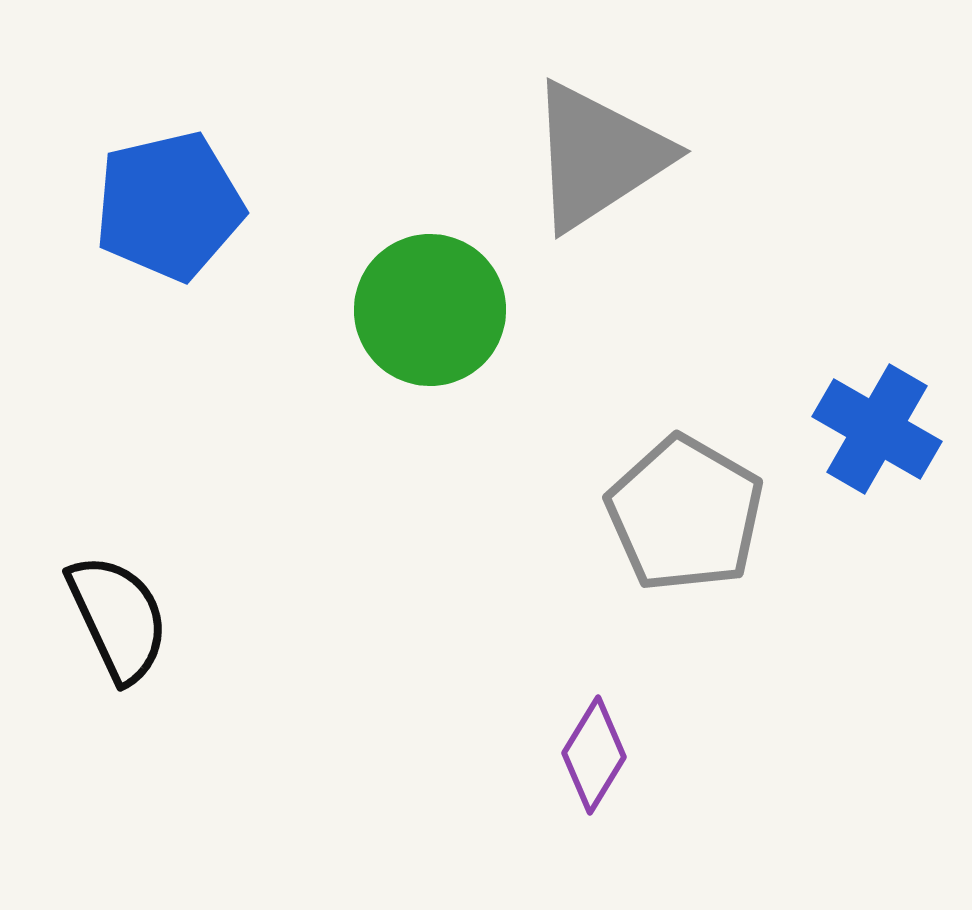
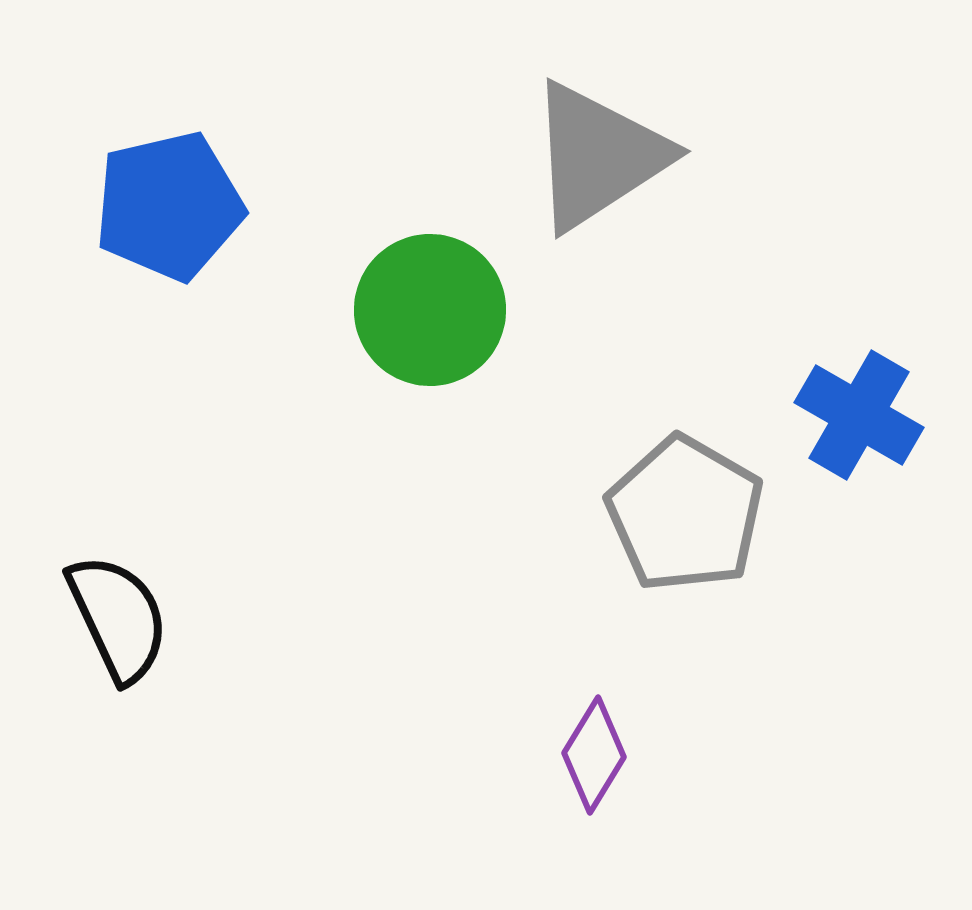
blue cross: moved 18 px left, 14 px up
